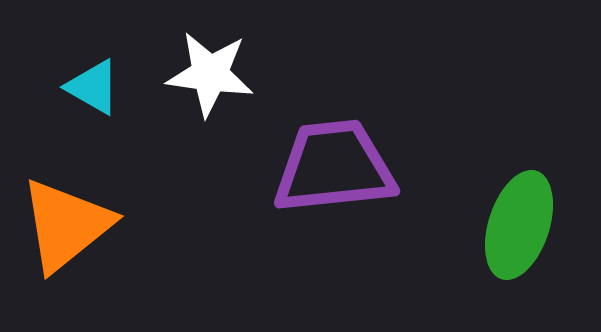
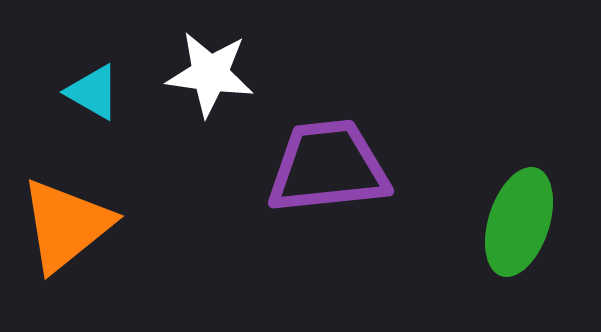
cyan triangle: moved 5 px down
purple trapezoid: moved 6 px left
green ellipse: moved 3 px up
